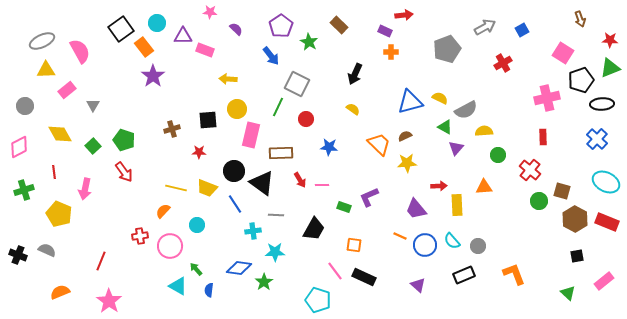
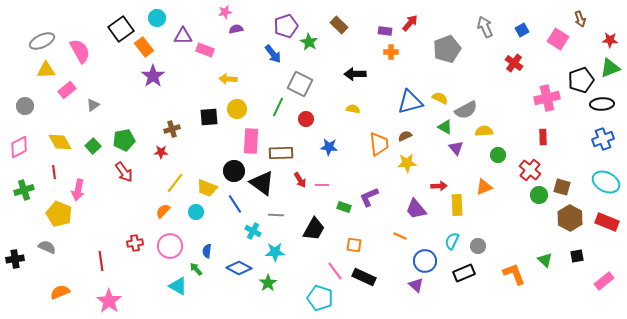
pink star at (210, 12): moved 15 px right; rotated 16 degrees counterclockwise
red arrow at (404, 15): moved 6 px right, 8 px down; rotated 42 degrees counterclockwise
cyan circle at (157, 23): moved 5 px up
purple pentagon at (281, 26): moved 5 px right; rotated 15 degrees clockwise
gray arrow at (485, 27): rotated 85 degrees counterclockwise
purple semicircle at (236, 29): rotated 56 degrees counterclockwise
purple rectangle at (385, 31): rotated 16 degrees counterclockwise
pink square at (563, 53): moved 5 px left, 14 px up
blue arrow at (271, 56): moved 2 px right, 2 px up
red cross at (503, 63): moved 11 px right; rotated 24 degrees counterclockwise
black arrow at (355, 74): rotated 65 degrees clockwise
gray square at (297, 84): moved 3 px right
gray triangle at (93, 105): rotated 24 degrees clockwise
yellow semicircle at (353, 109): rotated 24 degrees counterclockwise
black square at (208, 120): moved 1 px right, 3 px up
yellow diamond at (60, 134): moved 8 px down
pink rectangle at (251, 135): moved 6 px down; rotated 10 degrees counterclockwise
blue cross at (597, 139): moved 6 px right; rotated 25 degrees clockwise
green pentagon at (124, 140): rotated 30 degrees counterclockwise
orange trapezoid at (379, 144): rotated 40 degrees clockwise
purple triangle at (456, 148): rotated 21 degrees counterclockwise
red star at (199, 152): moved 38 px left
orange triangle at (484, 187): rotated 18 degrees counterclockwise
yellow line at (176, 188): moved 1 px left, 5 px up; rotated 65 degrees counterclockwise
pink arrow at (85, 189): moved 7 px left, 1 px down
brown square at (562, 191): moved 4 px up
green circle at (539, 201): moved 6 px up
brown hexagon at (575, 219): moved 5 px left, 1 px up
cyan circle at (197, 225): moved 1 px left, 13 px up
cyan cross at (253, 231): rotated 35 degrees clockwise
red cross at (140, 236): moved 5 px left, 7 px down
cyan semicircle at (452, 241): rotated 66 degrees clockwise
blue circle at (425, 245): moved 16 px down
gray semicircle at (47, 250): moved 3 px up
black cross at (18, 255): moved 3 px left, 4 px down; rotated 30 degrees counterclockwise
red line at (101, 261): rotated 30 degrees counterclockwise
blue diamond at (239, 268): rotated 20 degrees clockwise
black rectangle at (464, 275): moved 2 px up
green star at (264, 282): moved 4 px right, 1 px down
purple triangle at (418, 285): moved 2 px left
blue semicircle at (209, 290): moved 2 px left, 39 px up
green triangle at (568, 293): moved 23 px left, 33 px up
cyan pentagon at (318, 300): moved 2 px right, 2 px up
